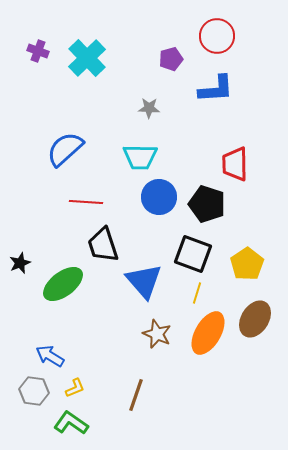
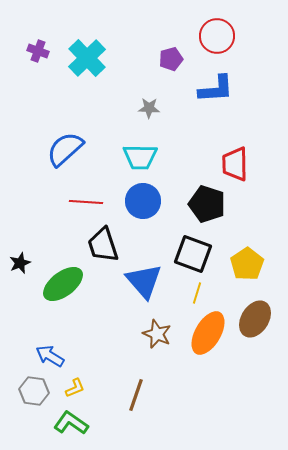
blue circle: moved 16 px left, 4 px down
